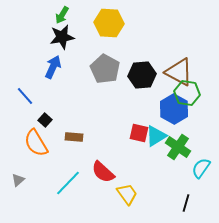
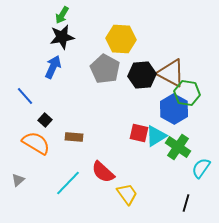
yellow hexagon: moved 12 px right, 16 px down
brown triangle: moved 8 px left, 1 px down
orange semicircle: rotated 152 degrees clockwise
